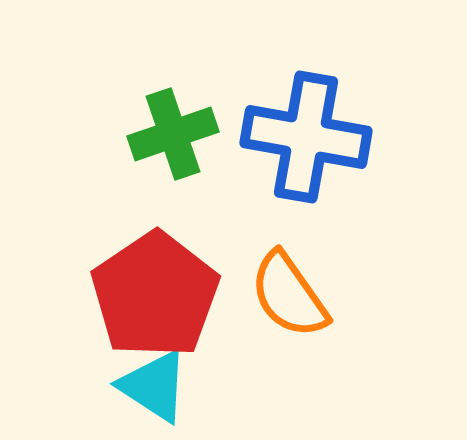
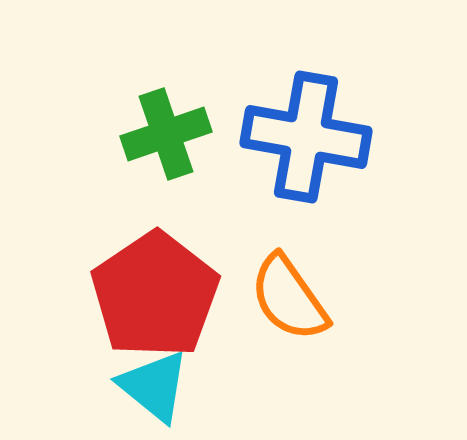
green cross: moved 7 px left
orange semicircle: moved 3 px down
cyan triangle: rotated 6 degrees clockwise
